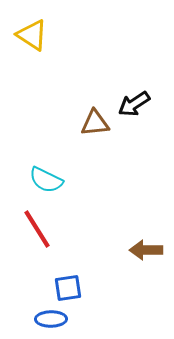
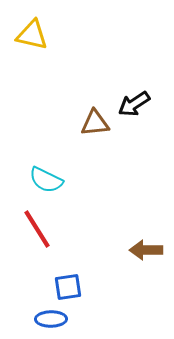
yellow triangle: rotated 20 degrees counterclockwise
blue square: moved 1 px up
